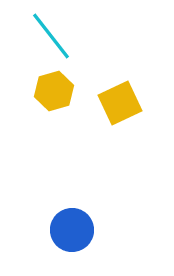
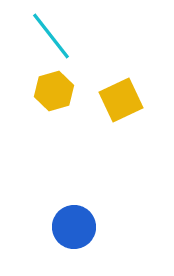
yellow square: moved 1 px right, 3 px up
blue circle: moved 2 px right, 3 px up
